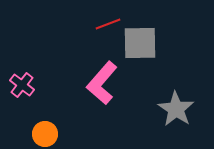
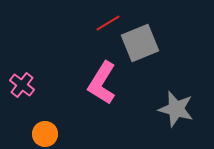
red line: moved 1 px up; rotated 10 degrees counterclockwise
gray square: rotated 21 degrees counterclockwise
pink L-shape: rotated 9 degrees counterclockwise
gray star: rotated 18 degrees counterclockwise
